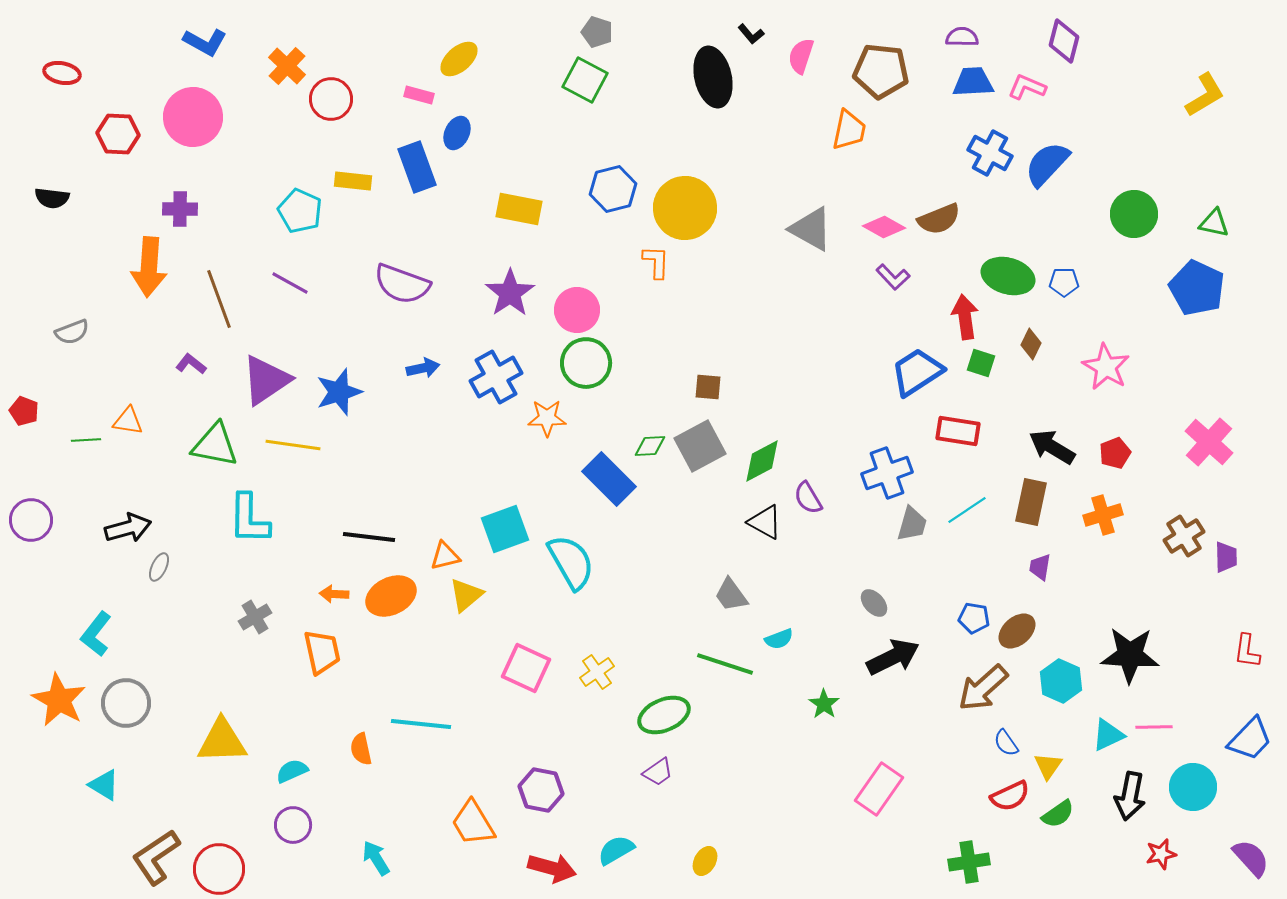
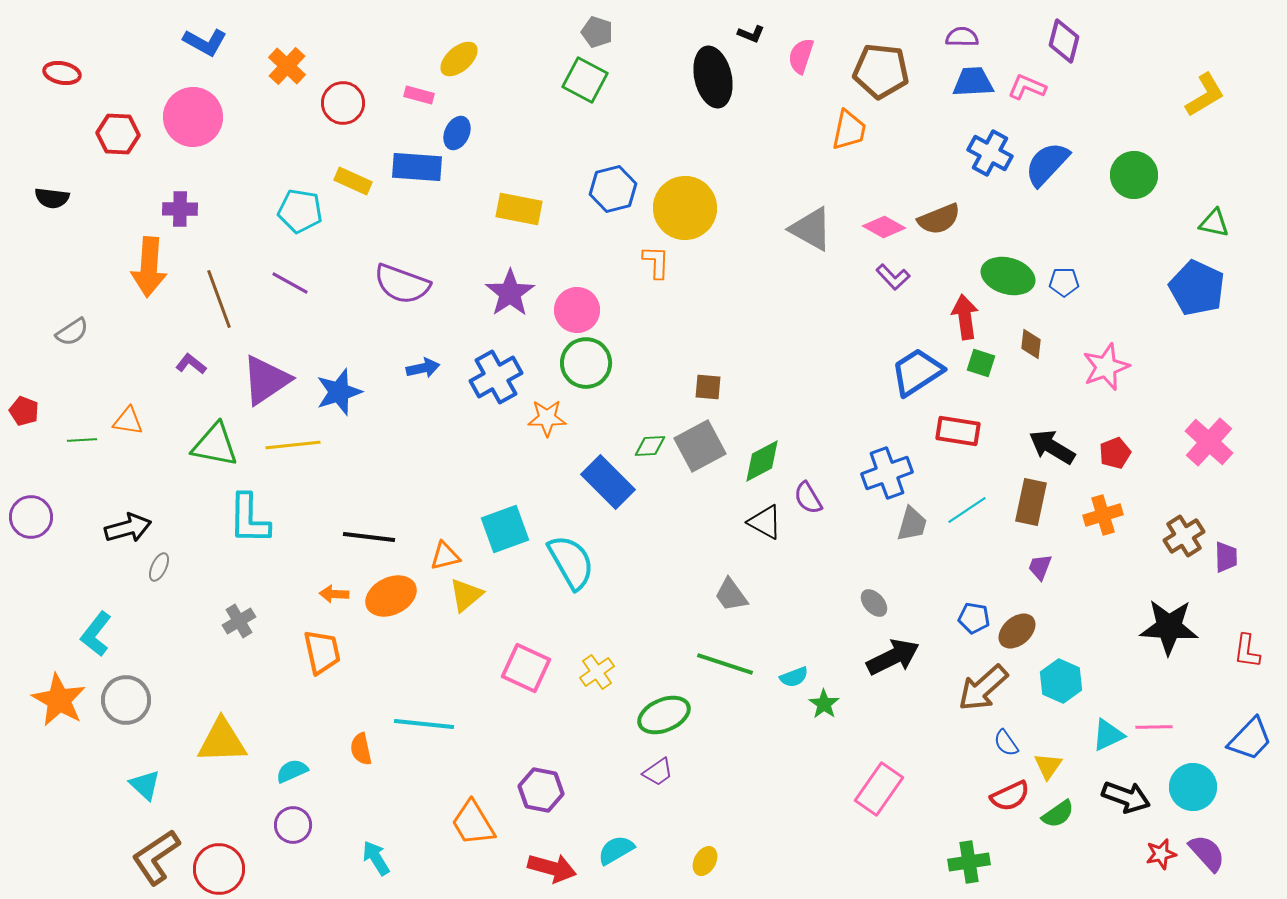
black L-shape at (751, 34): rotated 28 degrees counterclockwise
red circle at (331, 99): moved 12 px right, 4 px down
blue rectangle at (417, 167): rotated 66 degrees counterclockwise
yellow rectangle at (353, 181): rotated 18 degrees clockwise
cyan pentagon at (300, 211): rotated 15 degrees counterclockwise
green circle at (1134, 214): moved 39 px up
gray semicircle at (72, 332): rotated 12 degrees counterclockwise
brown diamond at (1031, 344): rotated 20 degrees counterclockwise
pink star at (1106, 367): rotated 21 degrees clockwise
green line at (86, 440): moved 4 px left
yellow line at (293, 445): rotated 14 degrees counterclockwise
blue rectangle at (609, 479): moved 1 px left, 3 px down
purple circle at (31, 520): moved 3 px up
purple trapezoid at (1040, 567): rotated 12 degrees clockwise
gray cross at (255, 617): moved 16 px left, 4 px down
cyan semicircle at (779, 639): moved 15 px right, 38 px down
black star at (1130, 655): moved 39 px right, 28 px up
gray circle at (126, 703): moved 3 px up
cyan line at (421, 724): moved 3 px right
cyan triangle at (104, 785): moved 41 px right; rotated 12 degrees clockwise
black arrow at (1130, 796): moved 4 px left, 1 px down; rotated 81 degrees counterclockwise
purple semicircle at (1251, 858): moved 44 px left, 5 px up
